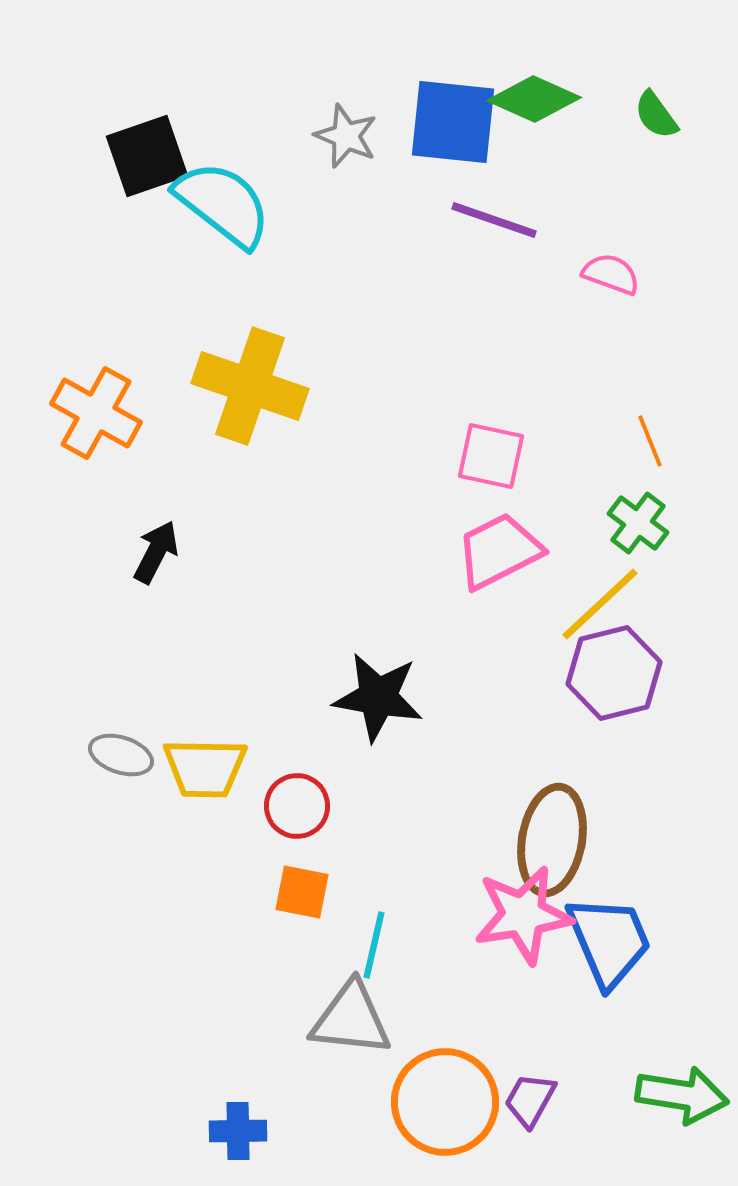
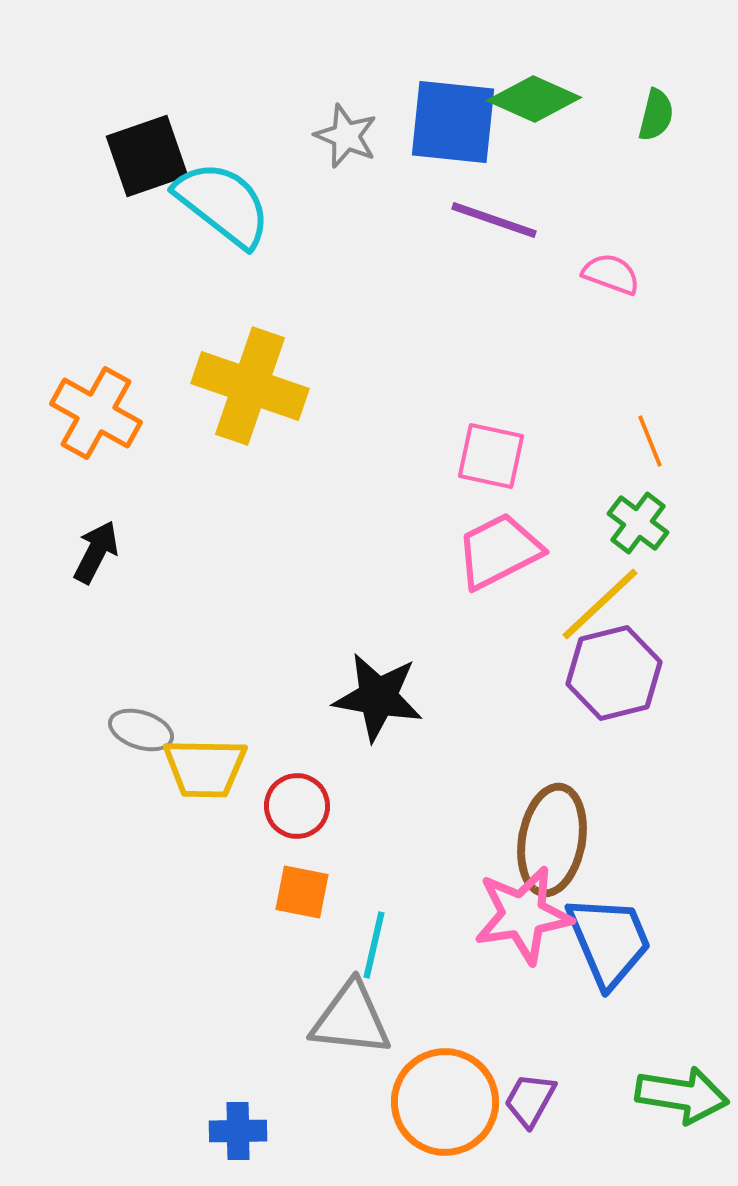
green semicircle: rotated 130 degrees counterclockwise
black arrow: moved 60 px left
gray ellipse: moved 20 px right, 25 px up
